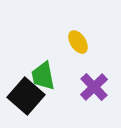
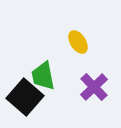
black square: moved 1 px left, 1 px down
